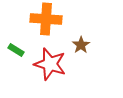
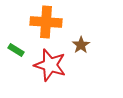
orange cross: moved 3 px down
red star: moved 1 px down
